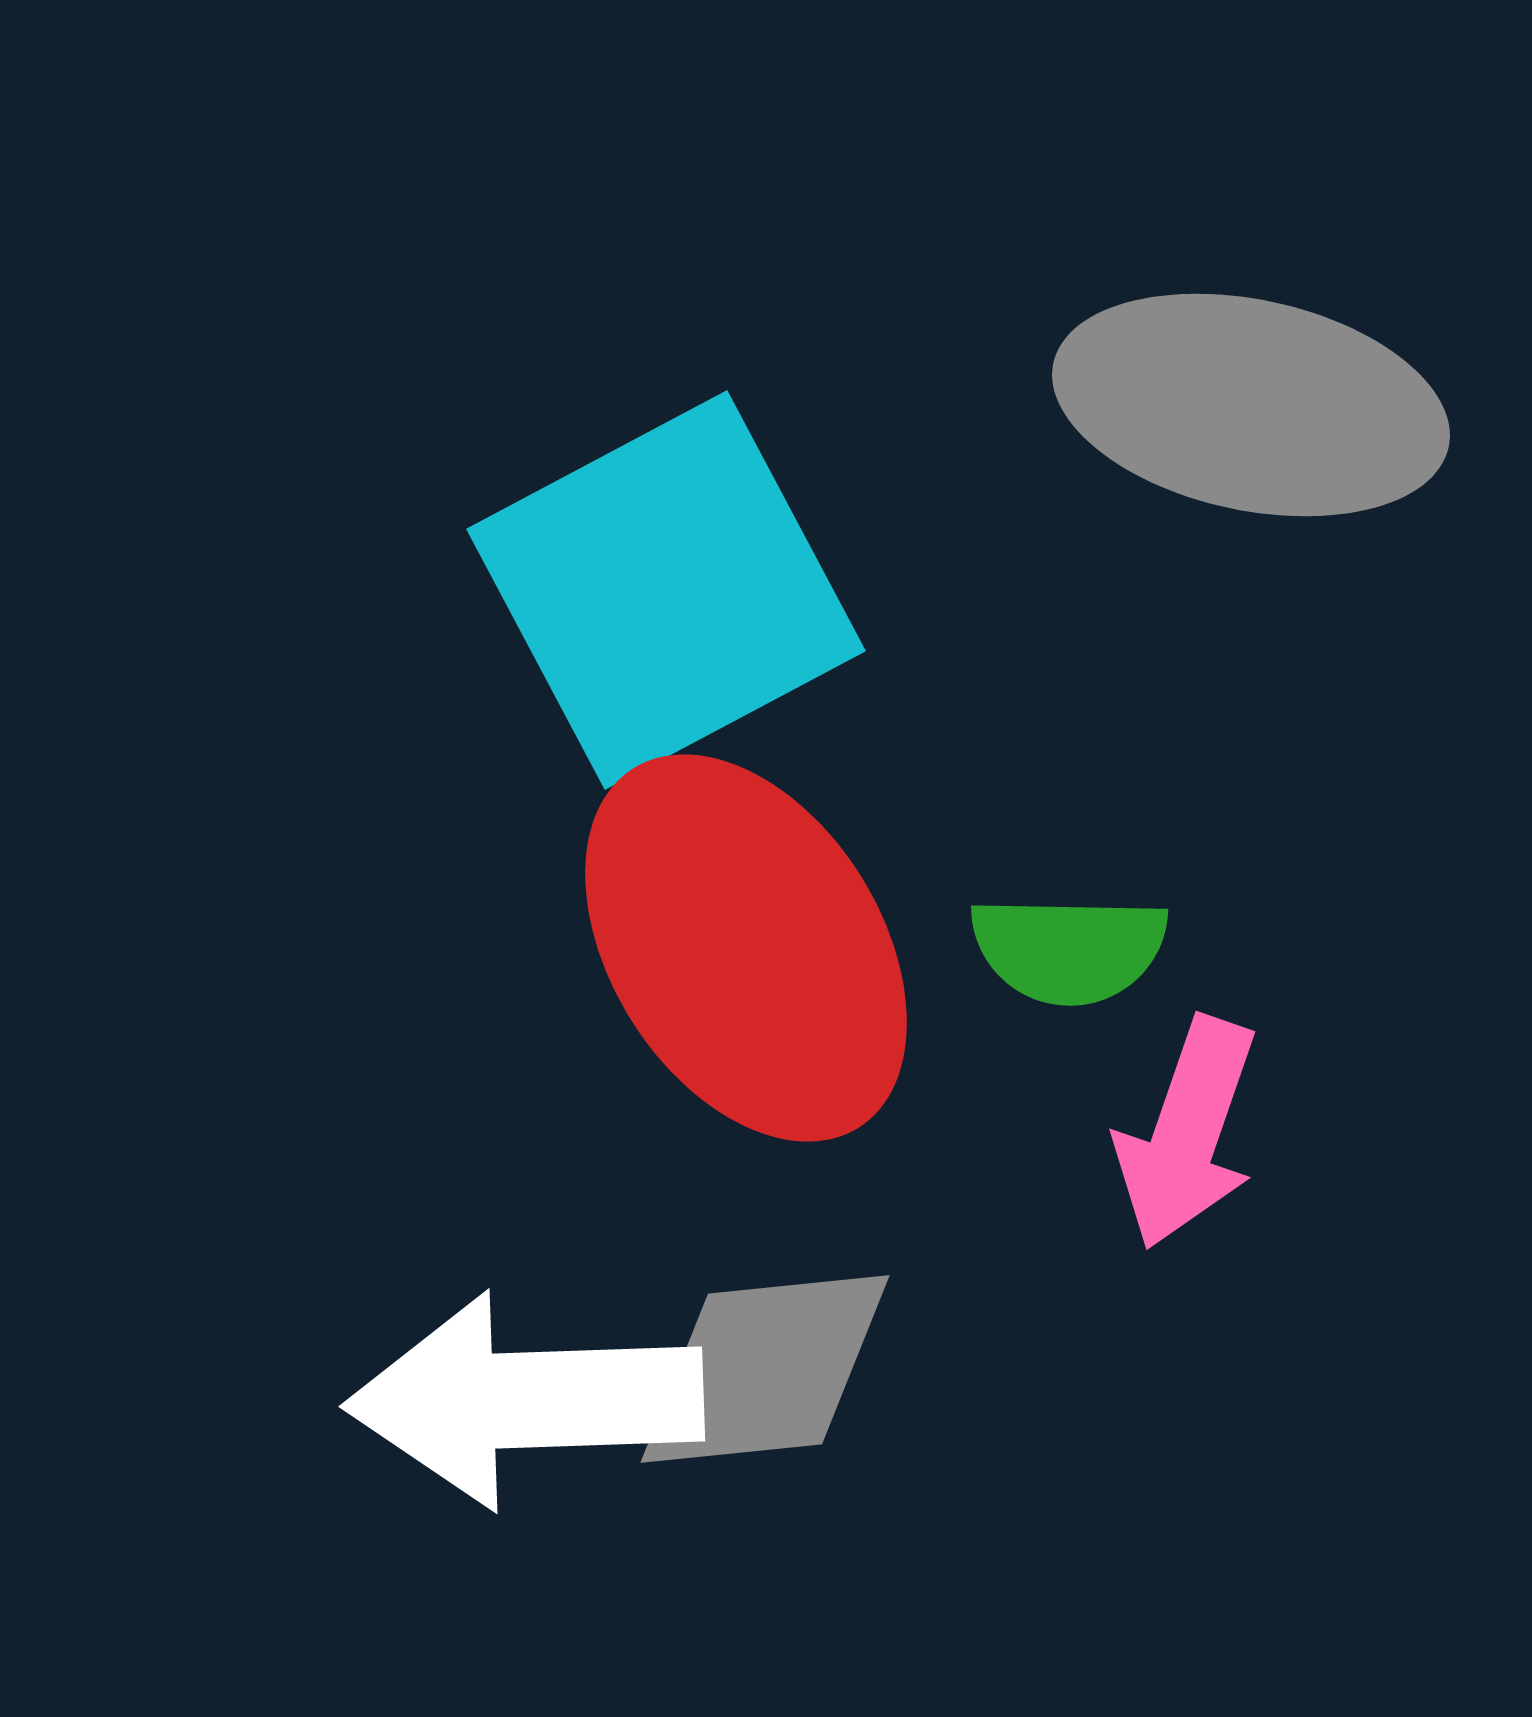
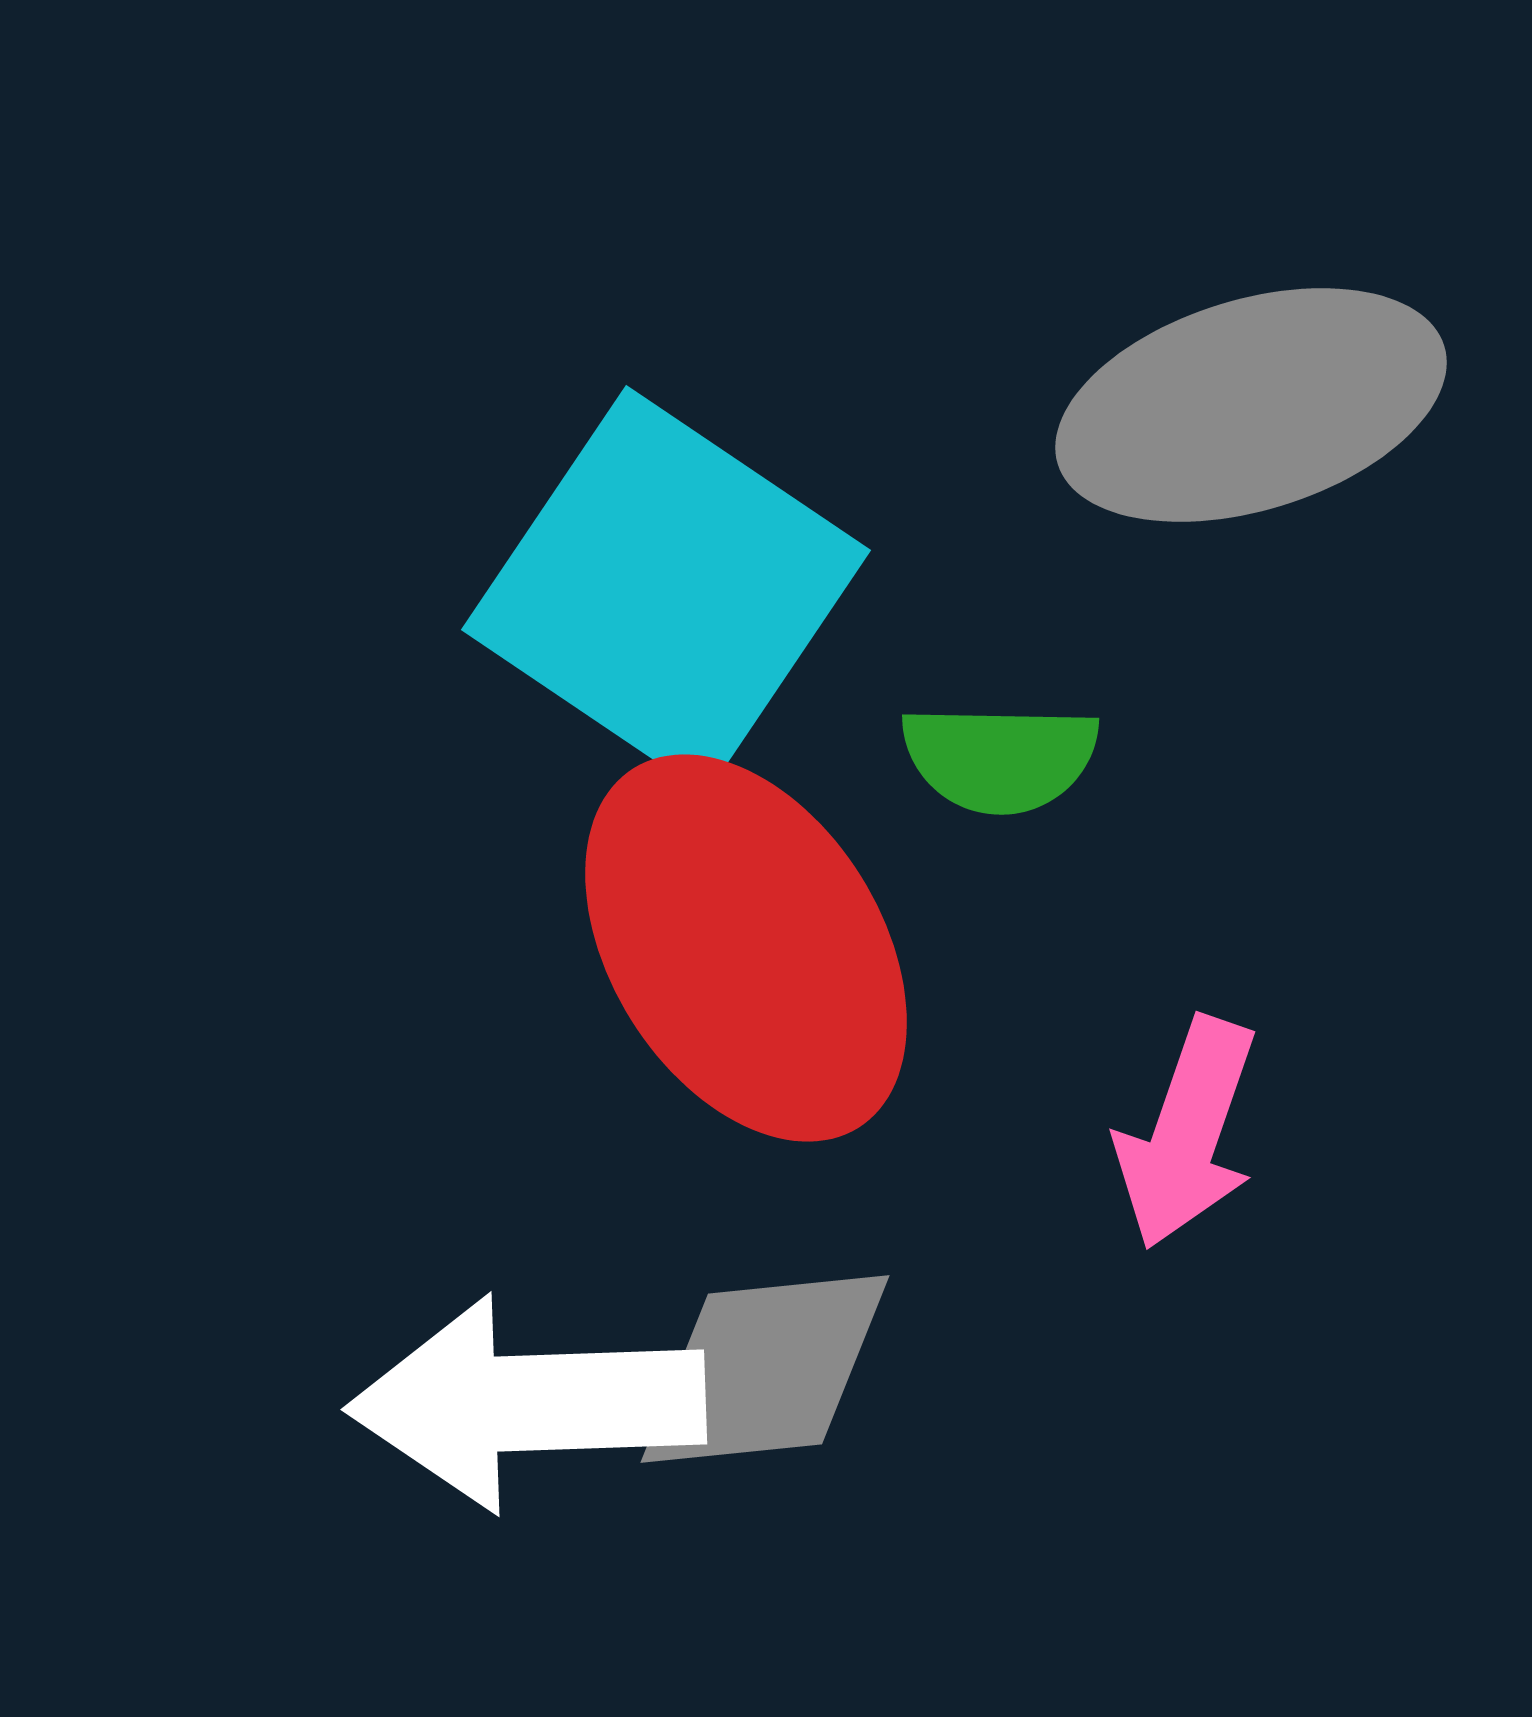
gray ellipse: rotated 29 degrees counterclockwise
cyan square: rotated 28 degrees counterclockwise
green semicircle: moved 69 px left, 191 px up
white arrow: moved 2 px right, 3 px down
